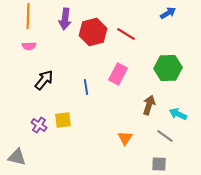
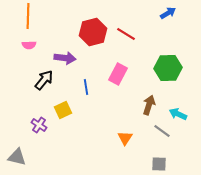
purple arrow: moved 39 px down; rotated 90 degrees counterclockwise
pink semicircle: moved 1 px up
yellow square: moved 10 px up; rotated 18 degrees counterclockwise
gray line: moved 3 px left, 5 px up
